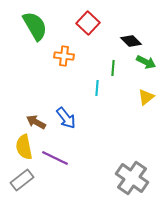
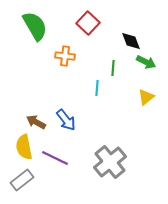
black diamond: rotated 25 degrees clockwise
orange cross: moved 1 px right
blue arrow: moved 2 px down
gray cross: moved 22 px left, 16 px up; rotated 16 degrees clockwise
